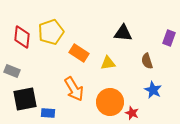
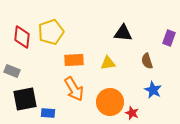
orange rectangle: moved 5 px left, 7 px down; rotated 36 degrees counterclockwise
